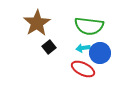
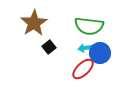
brown star: moved 3 px left
cyan arrow: moved 2 px right
red ellipse: rotated 70 degrees counterclockwise
